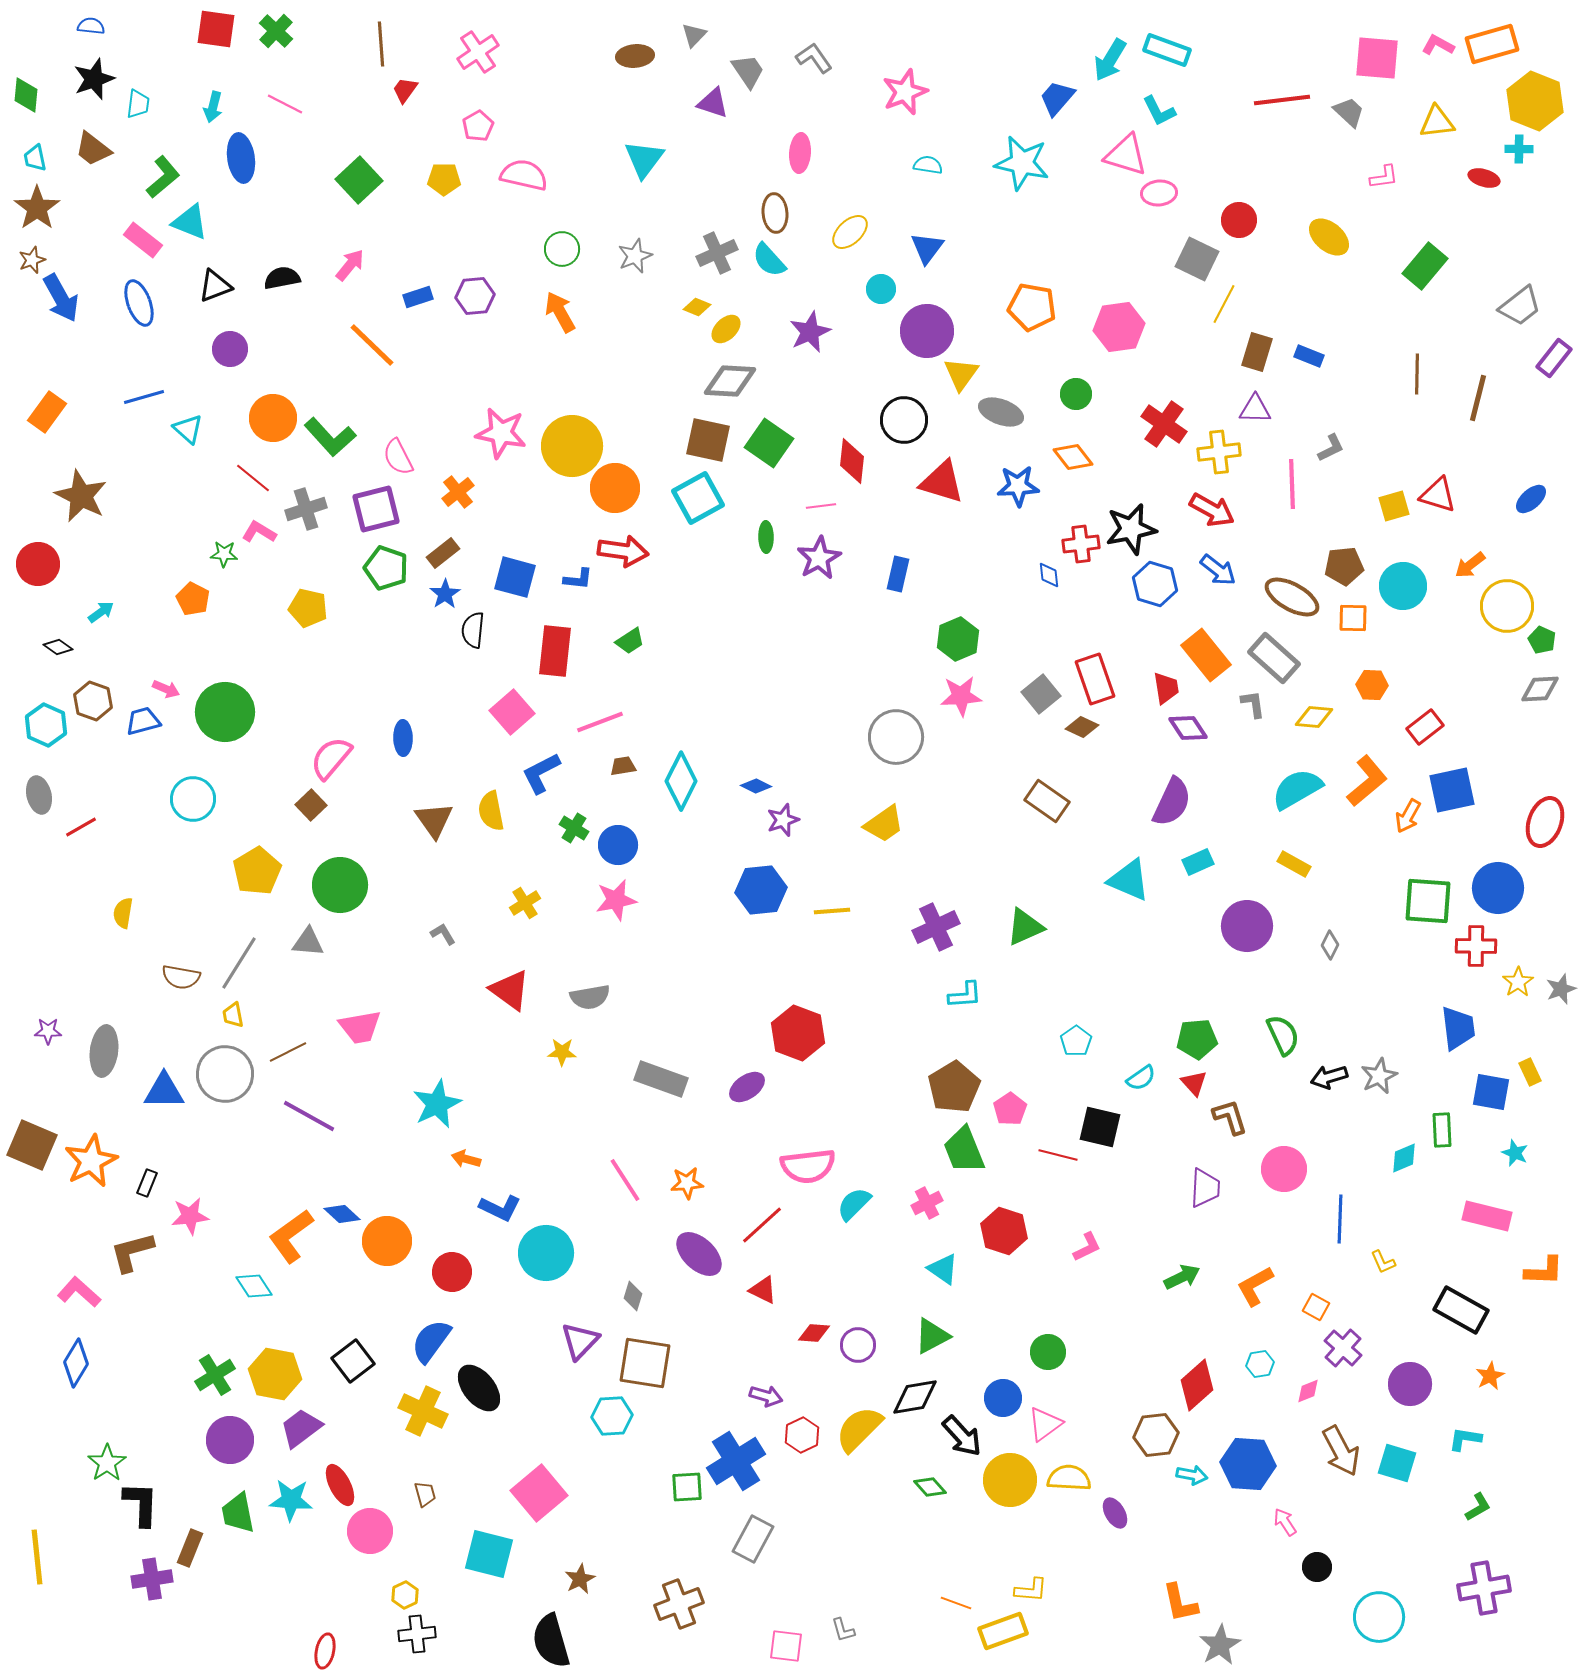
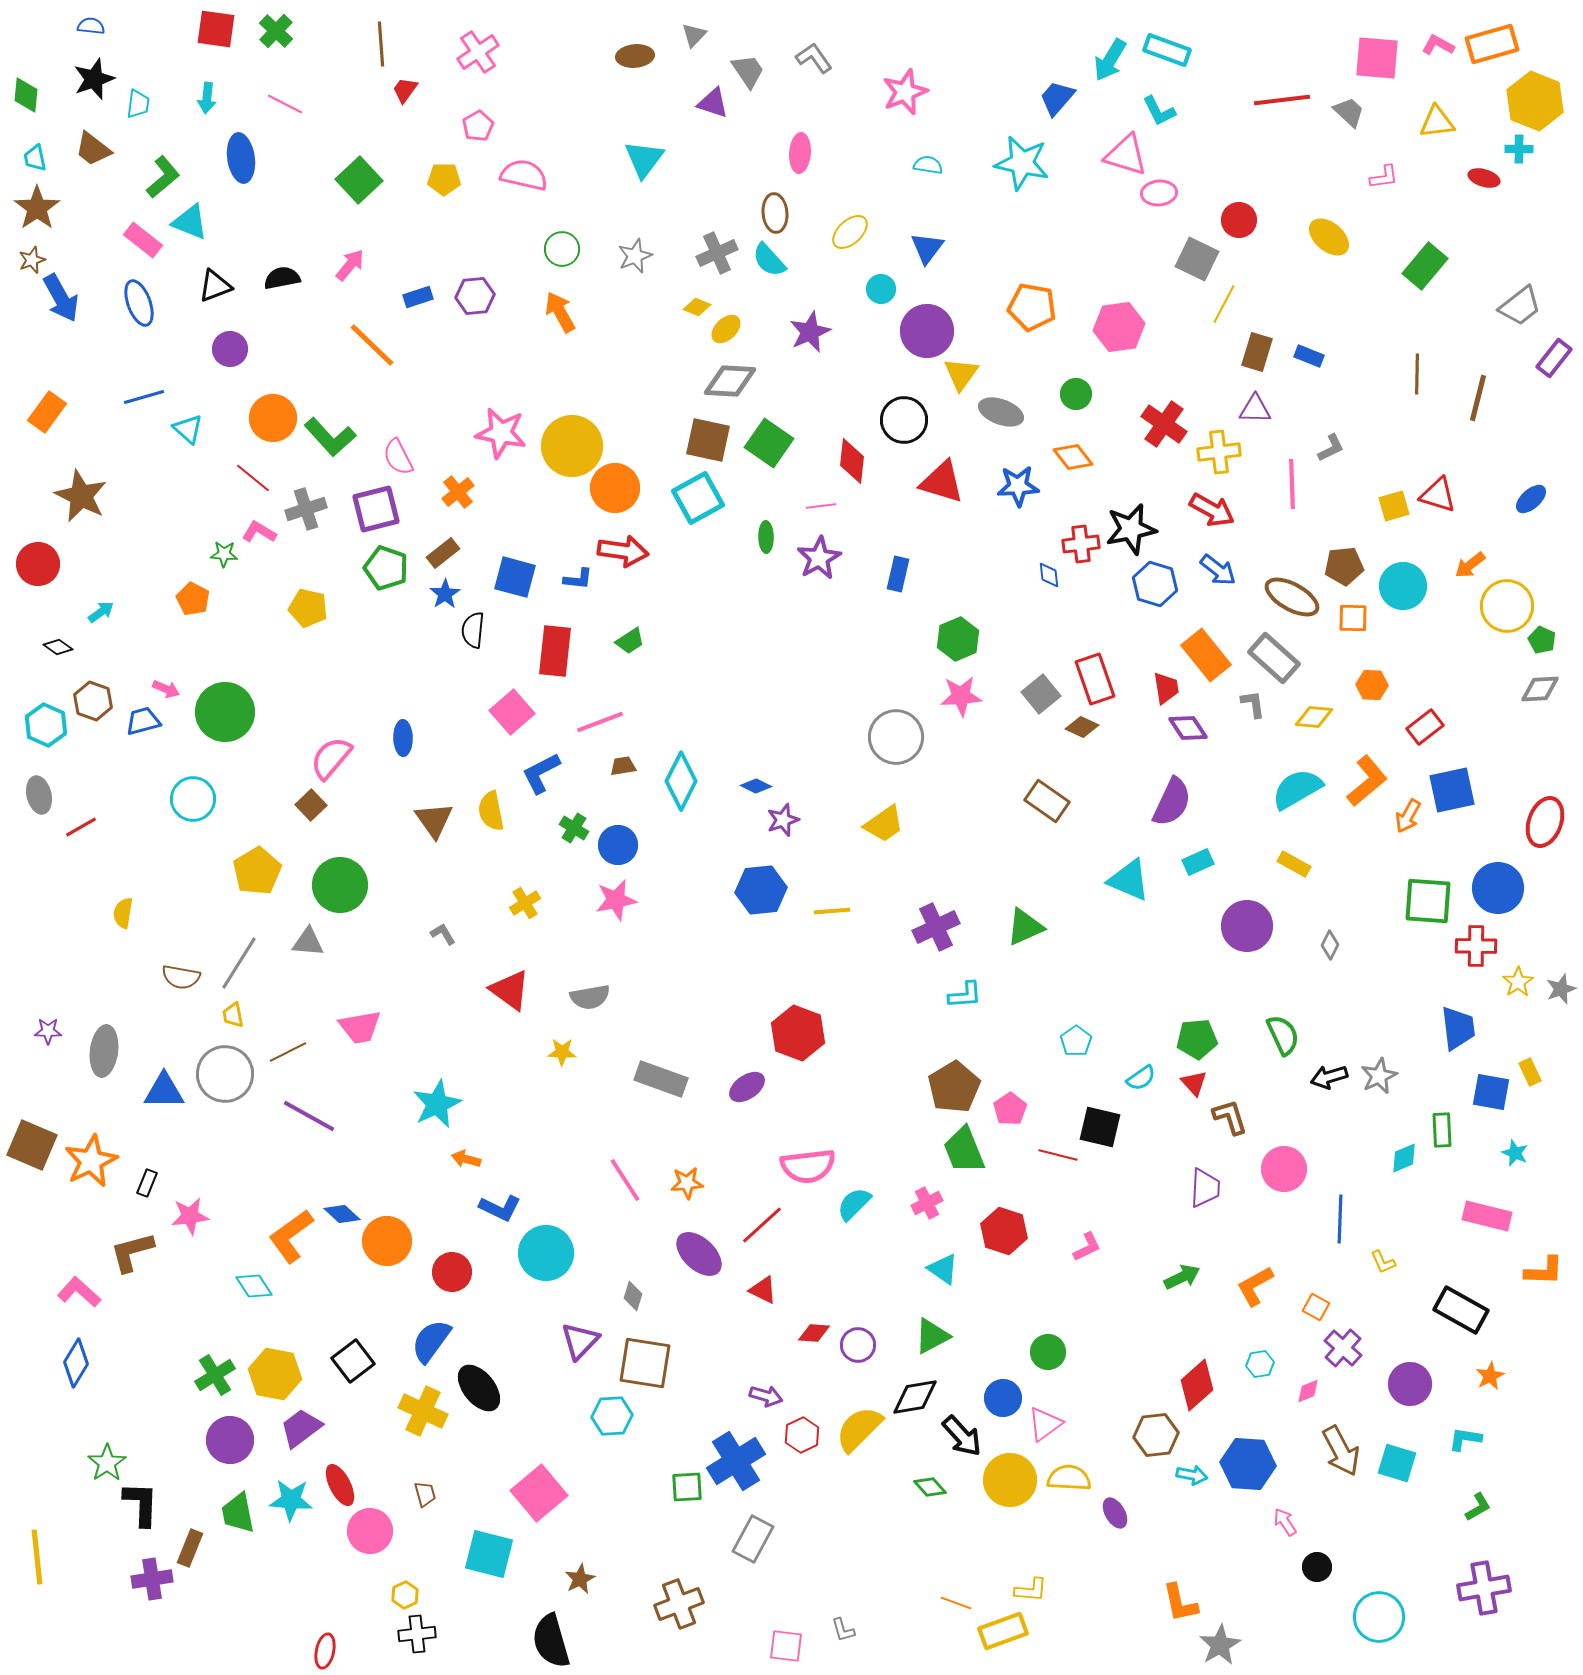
cyan arrow at (213, 107): moved 6 px left, 9 px up; rotated 8 degrees counterclockwise
